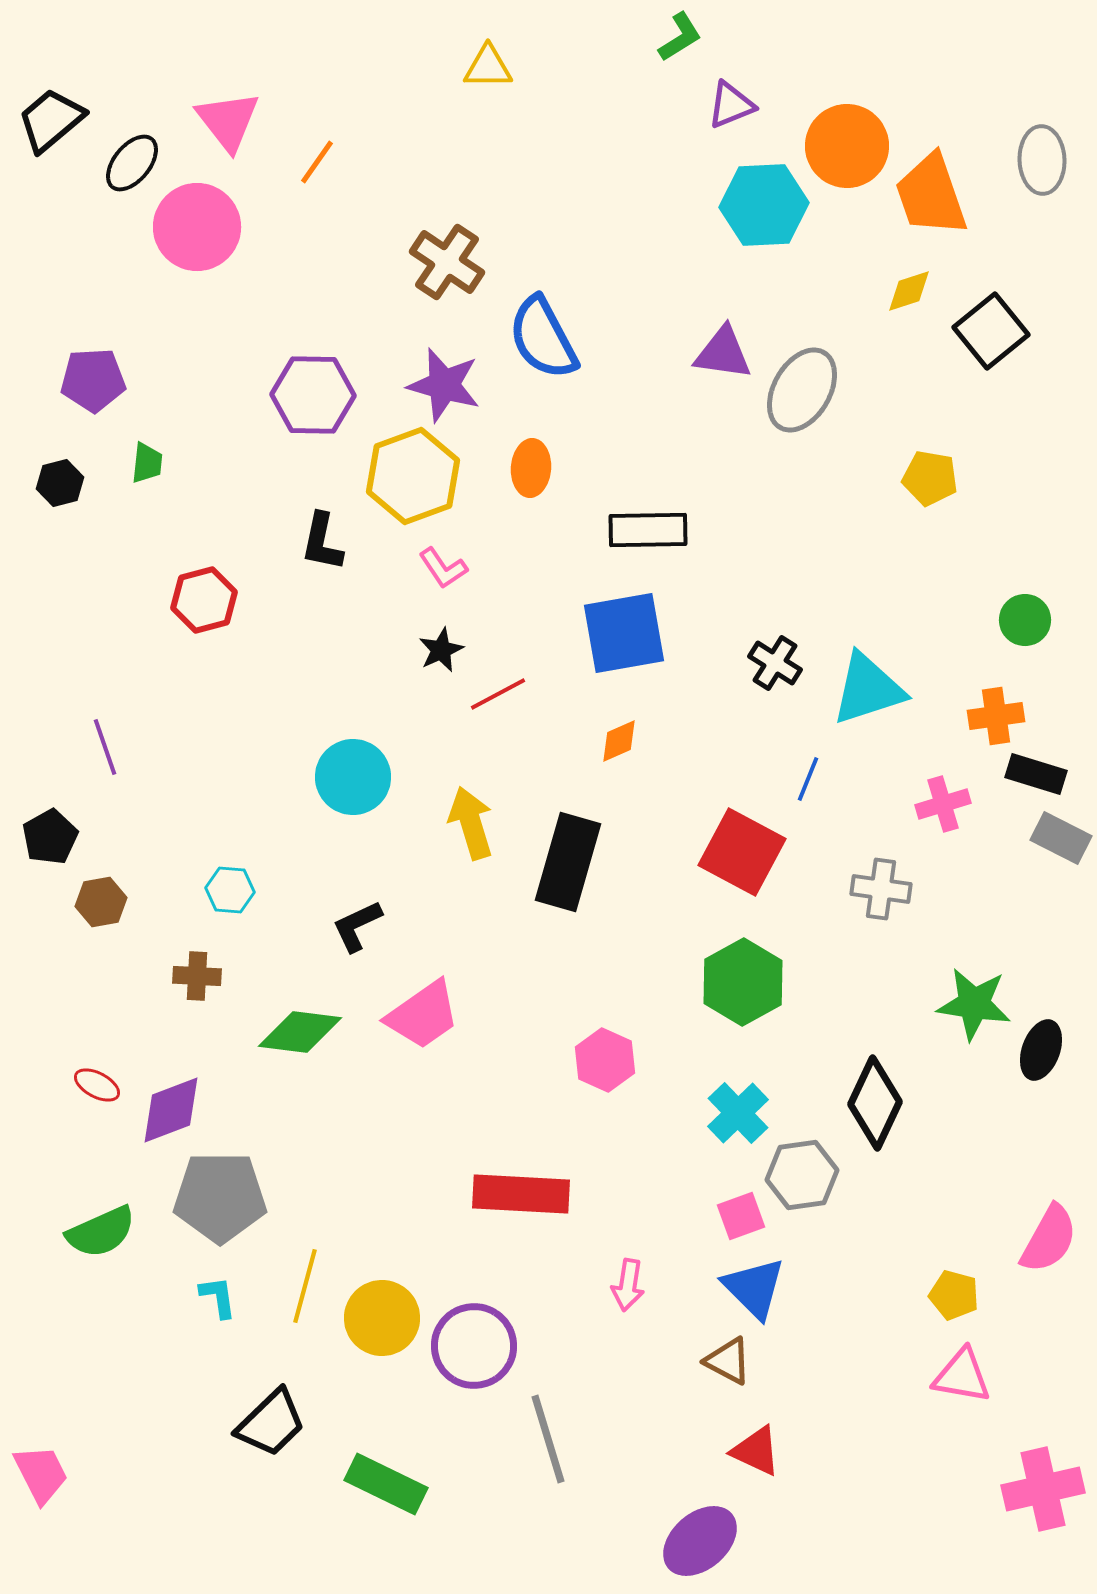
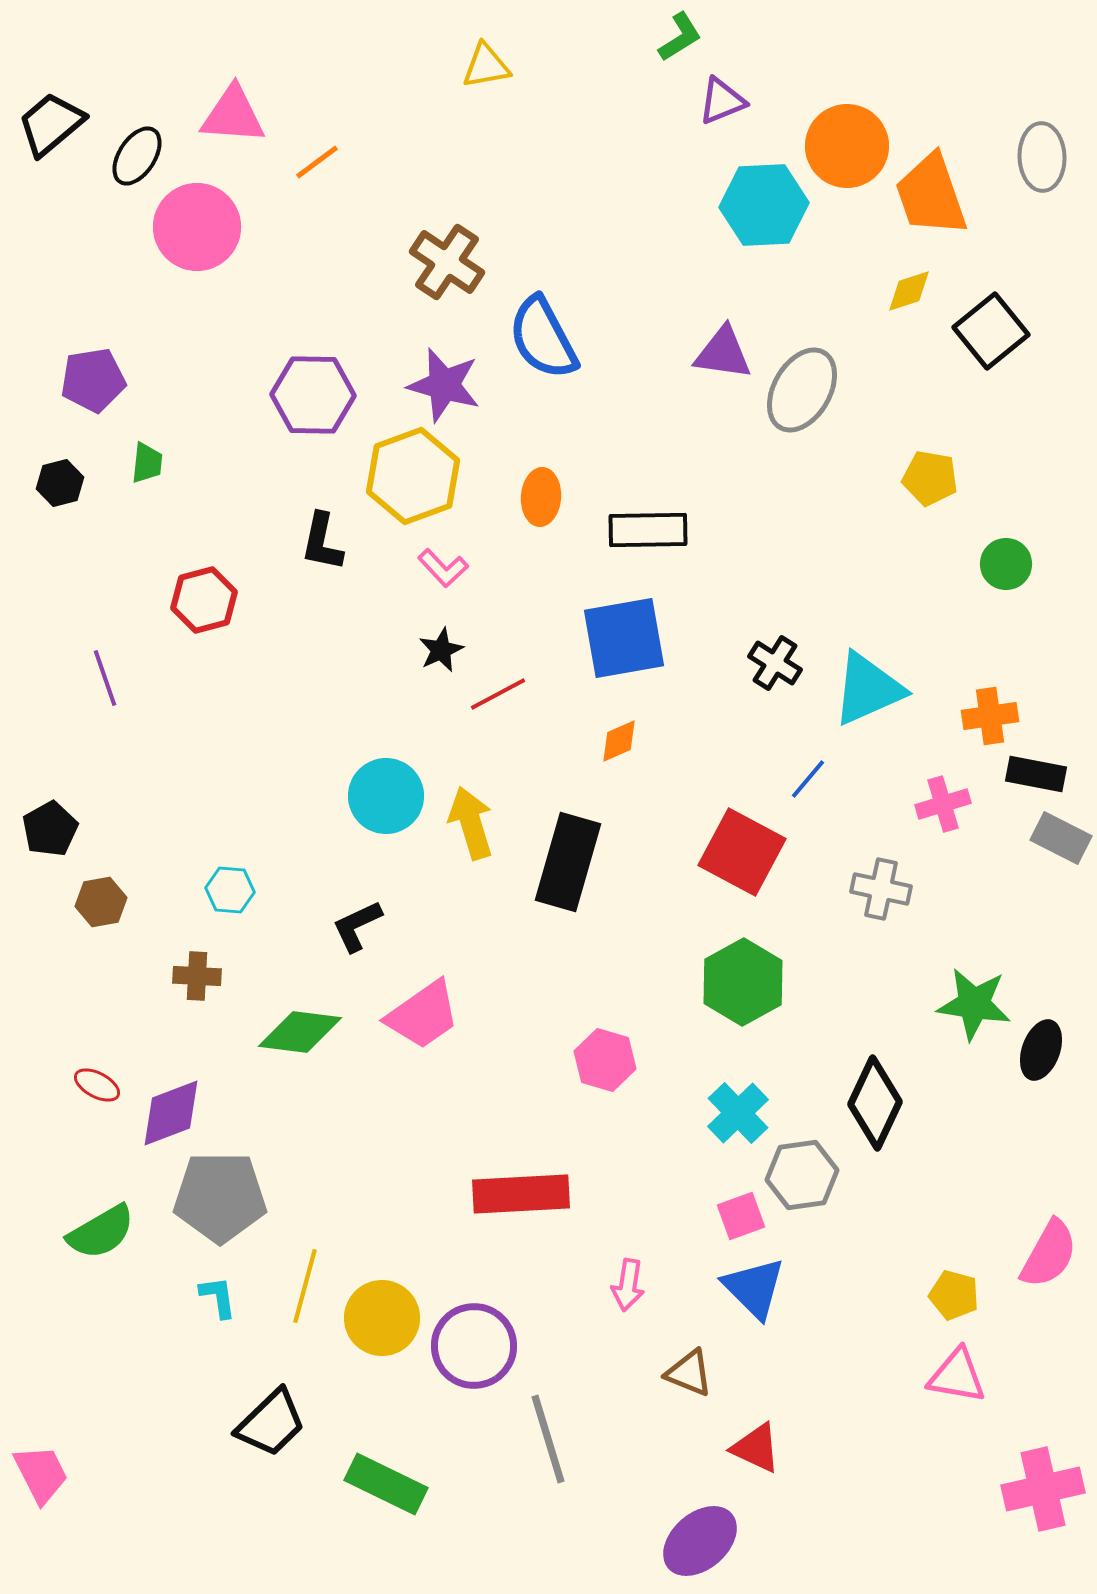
yellow triangle at (488, 67): moved 2 px left, 1 px up; rotated 10 degrees counterclockwise
purple triangle at (731, 105): moved 9 px left, 4 px up
black trapezoid at (51, 120): moved 4 px down
pink triangle at (228, 121): moved 5 px right, 6 px up; rotated 48 degrees counterclockwise
gray ellipse at (1042, 160): moved 3 px up
orange line at (317, 162): rotated 18 degrees clockwise
black ellipse at (132, 163): moved 5 px right, 7 px up; rotated 6 degrees counterclockwise
purple pentagon at (93, 380): rotated 6 degrees counterclockwise
orange ellipse at (531, 468): moved 10 px right, 29 px down
pink L-shape at (443, 568): rotated 9 degrees counterclockwise
green circle at (1025, 620): moved 19 px left, 56 px up
blue square at (624, 633): moved 5 px down
cyan triangle at (868, 689): rotated 6 degrees counterclockwise
orange cross at (996, 716): moved 6 px left
purple line at (105, 747): moved 69 px up
black rectangle at (1036, 774): rotated 6 degrees counterclockwise
cyan circle at (353, 777): moved 33 px right, 19 px down
blue line at (808, 779): rotated 18 degrees clockwise
black pentagon at (50, 837): moved 8 px up
gray cross at (881, 889): rotated 4 degrees clockwise
pink hexagon at (605, 1060): rotated 8 degrees counterclockwise
purple diamond at (171, 1110): moved 3 px down
red rectangle at (521, 1194): rotated 6 degrees counterclockwise
green semicircle at (101, 1232): rotated 6 degrees counterclockwise
pink semicircle at (1049, 1239): moved 15 px down
brown triangle at (728, 1361): moved 39 px left, 12 px down; rotated 6 degrees counterclockwise
pink triangle at (962, 1376): moved 5 px left
red triangle at (756, 1451): moved 3 px up
